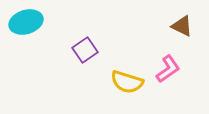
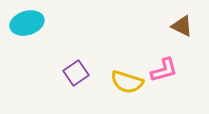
cyan ellipse: moved 1 px right, 1 px down
purple square: moved 9 px left, 23 px down
pink L-shape: moved 4 px left, 1 px down; rotated 20 degrees clockwise
